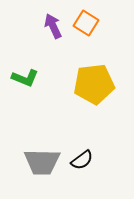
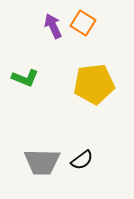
orange square: moved 3 px left
